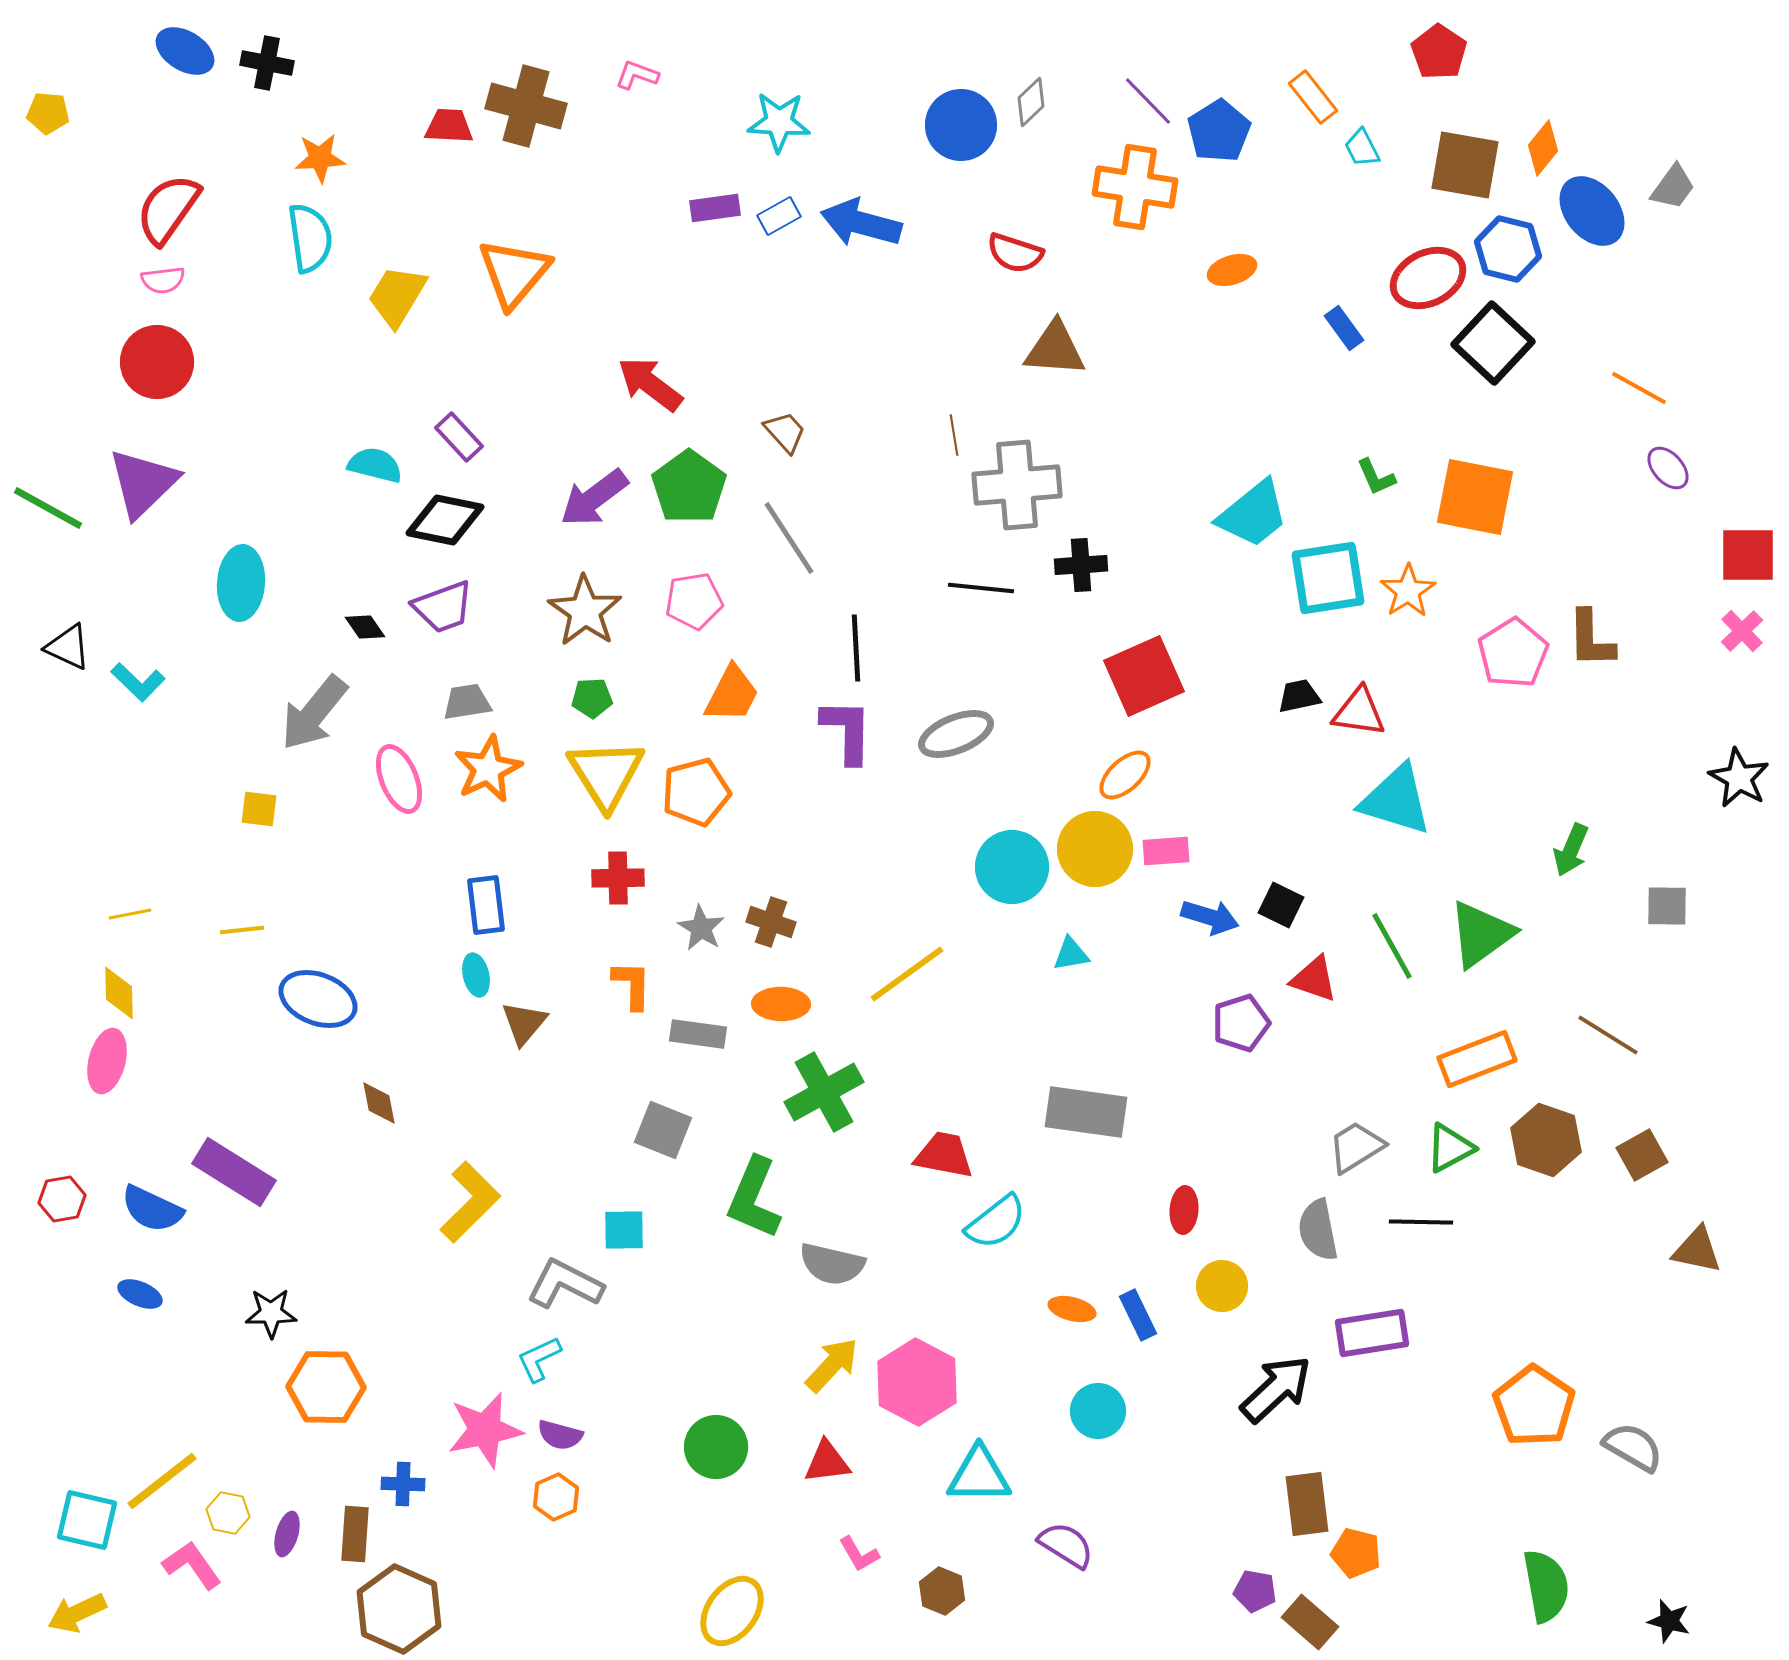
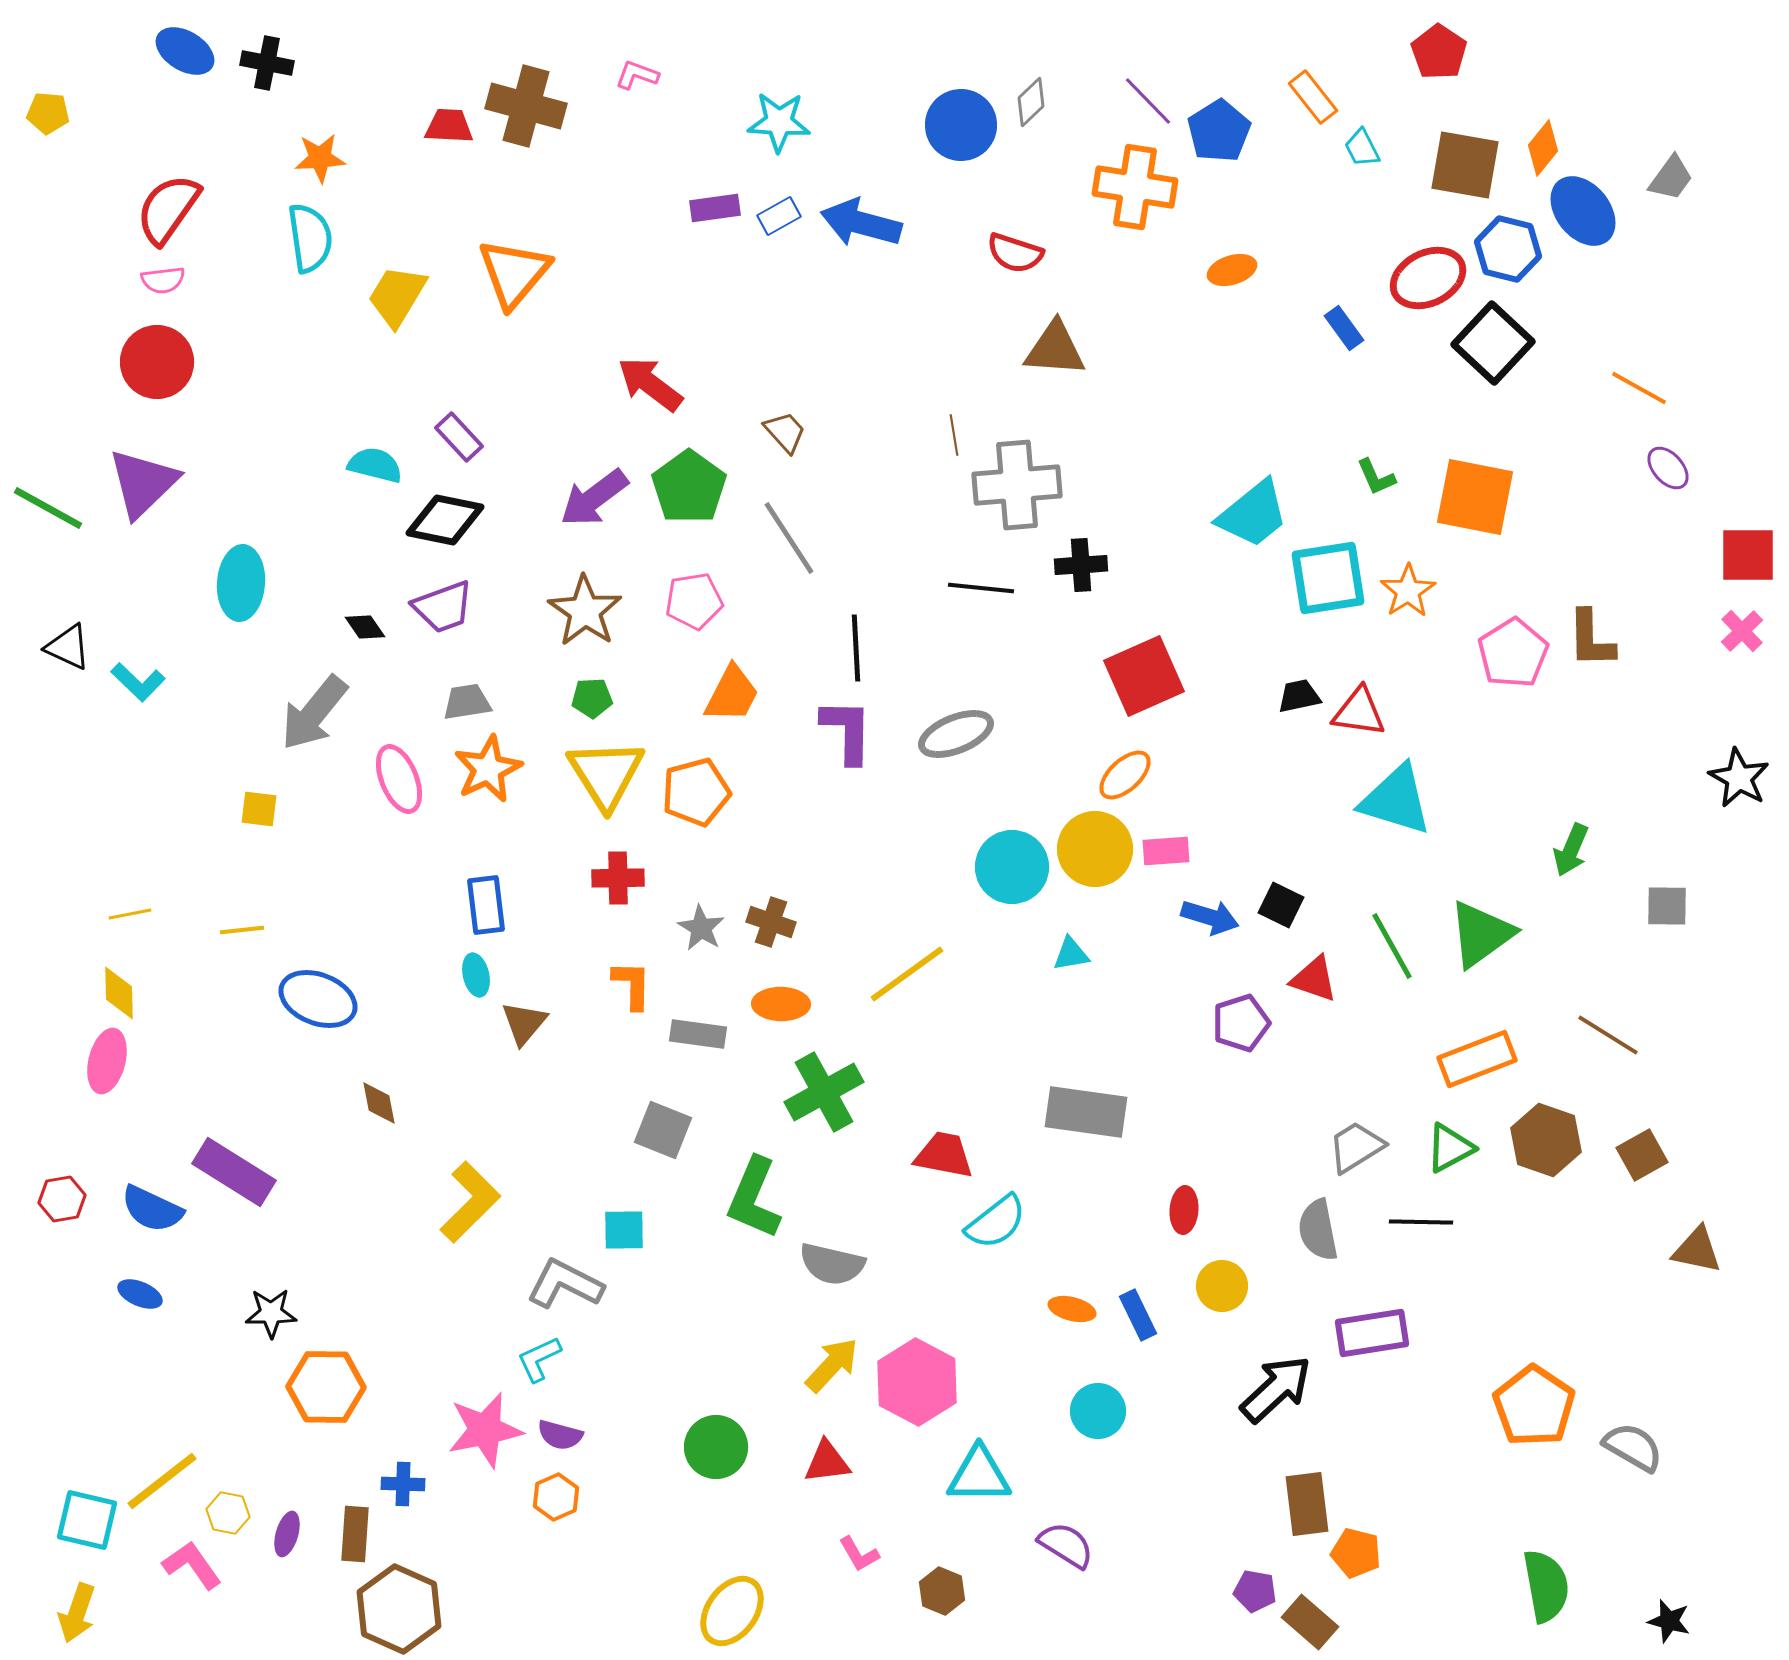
gray trapezoid at (1673, 187): moved 2 px left, 9 px up
blue ellipse at (1592, 211): moved 9 px left
yellow arrow at (77, 1613): rotated 46 degrees counterclockwise
